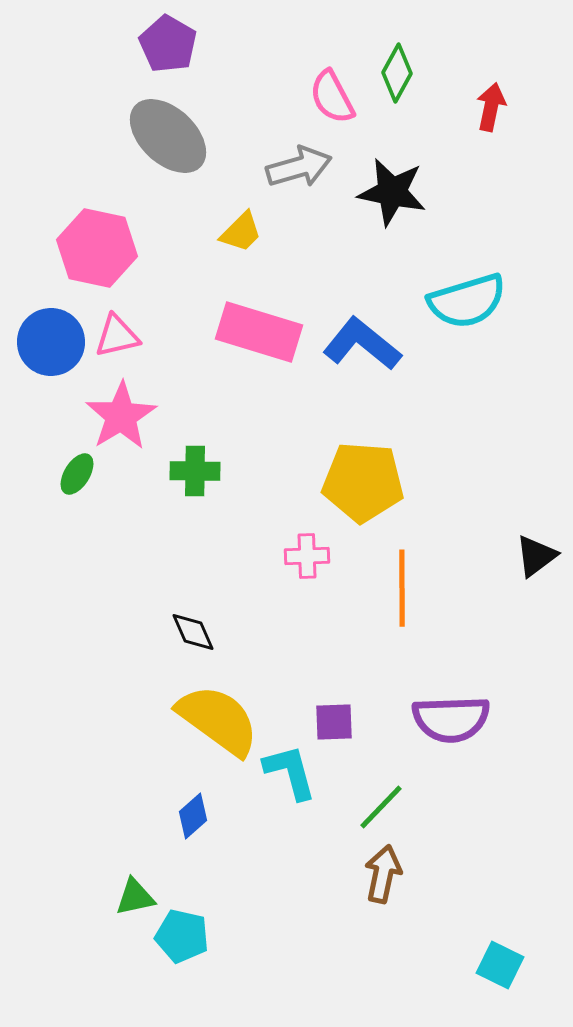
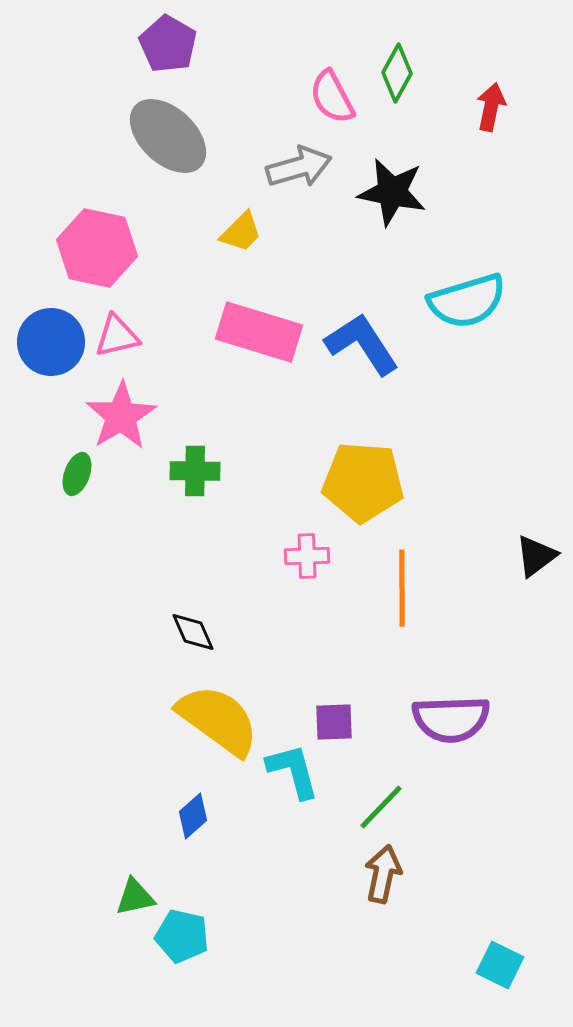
blue L-shape: rotated 18 degrees clockwise
green ellipse: rotated 12 degrees counterclockwise
cyan L-shape: moved 3 px right, 1 px up
